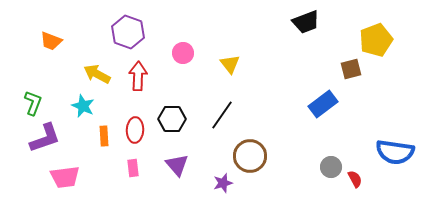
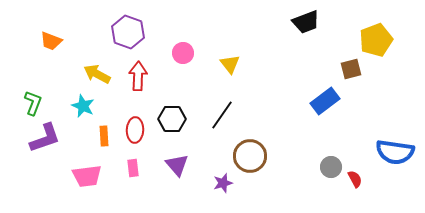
blue rectangle: moved 2 px right, 3 px up
pink trapezoid: moved 22 px right, 1 px up
